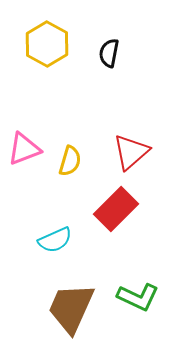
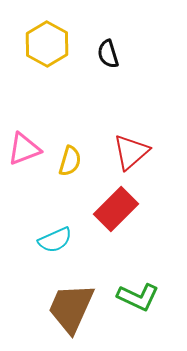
black semicircle: moved 1 px left, 1 px down; rotated 28 degrees counterclockwise
